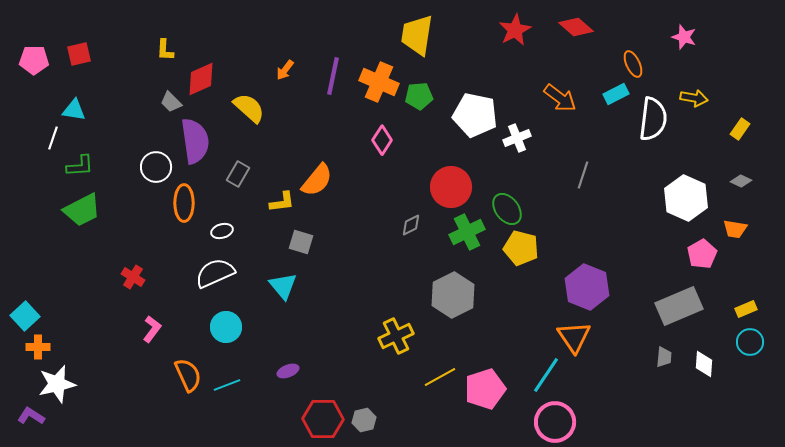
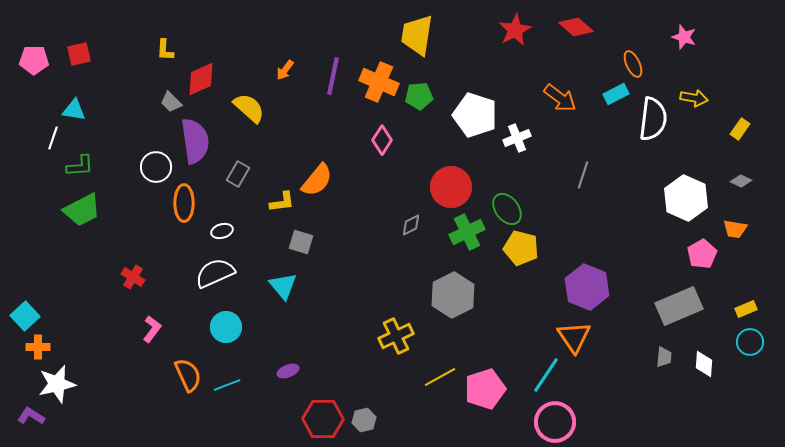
white pentagon at (475, 115): rotated 6 degrees clockwise
